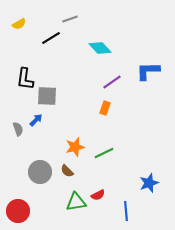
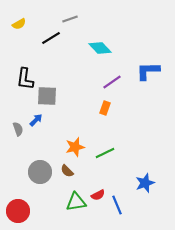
green line: moved 1 px right
blue star: moved 4 px left
blue line: moved 9 px left, 6 px up; rotated 18 degrees counterclockwise
